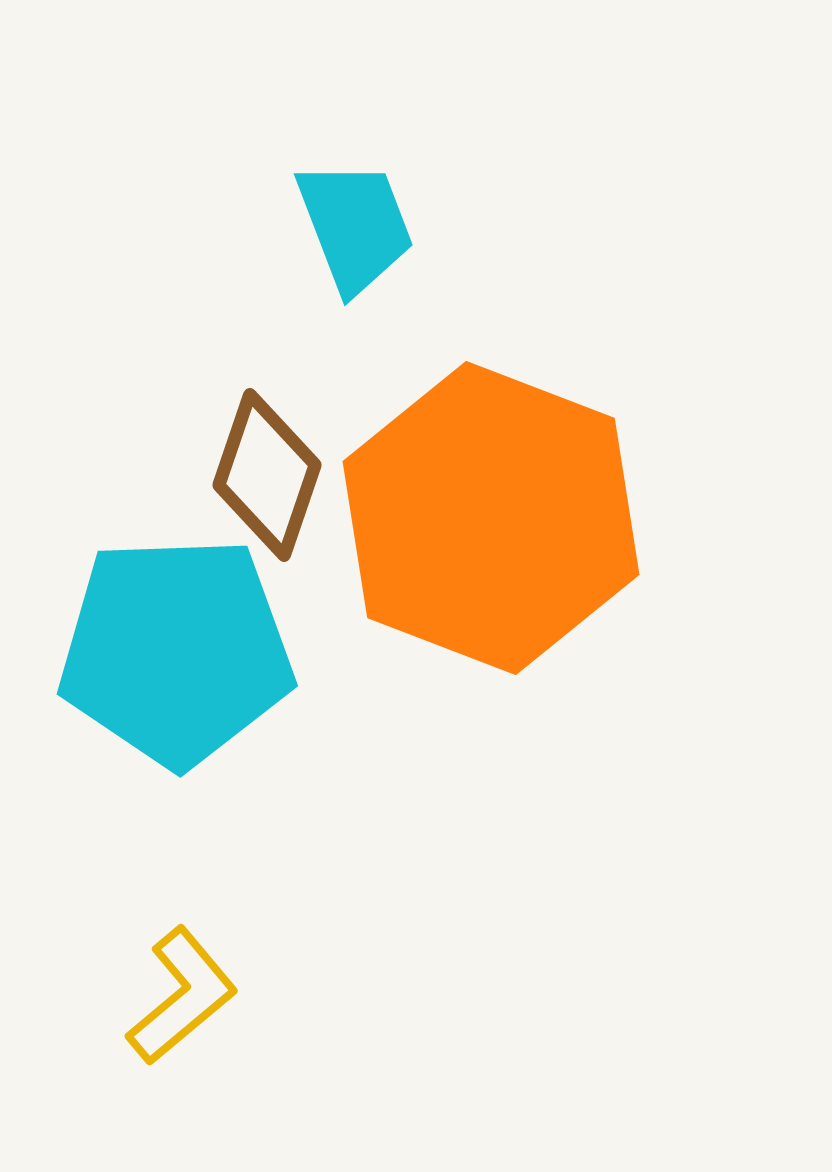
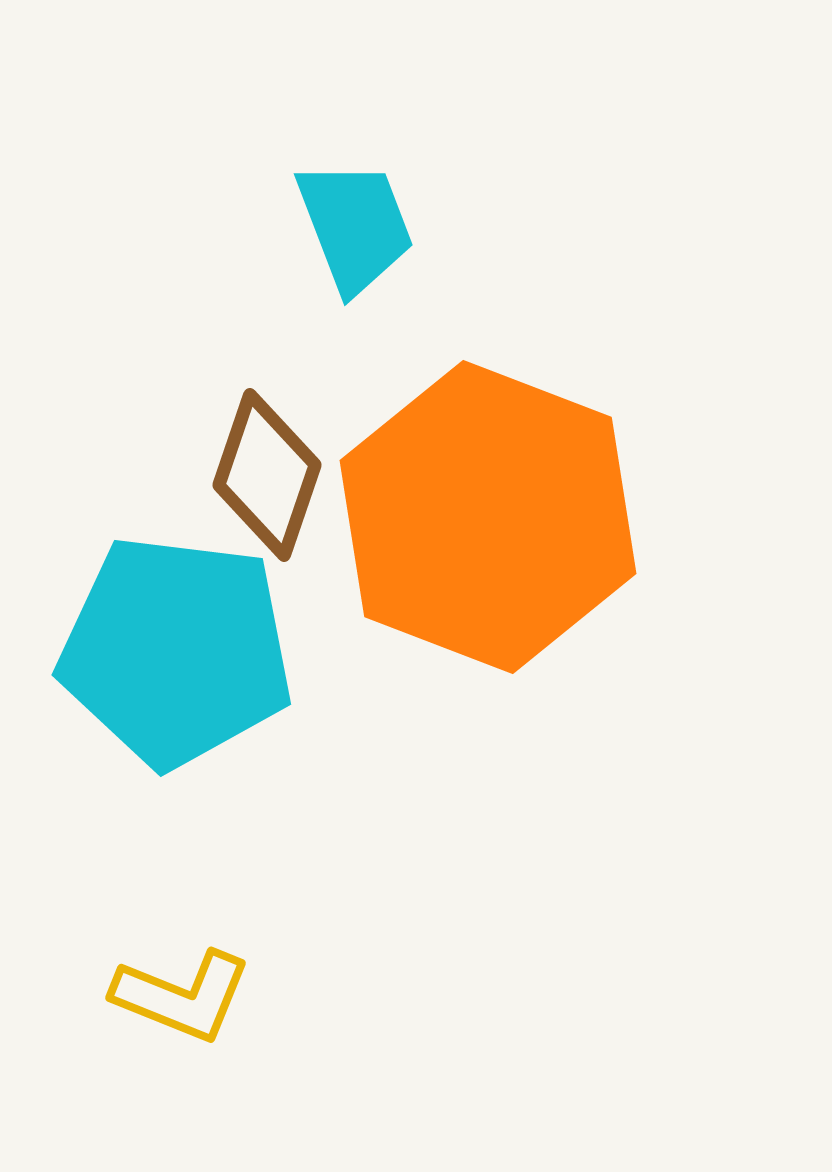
orange hexagon: moved 3 px left, 1 px up
cyan pentagon: rotated 9 degrees clockwise
yellow L-shape: rotated 62 degrees clockwise
